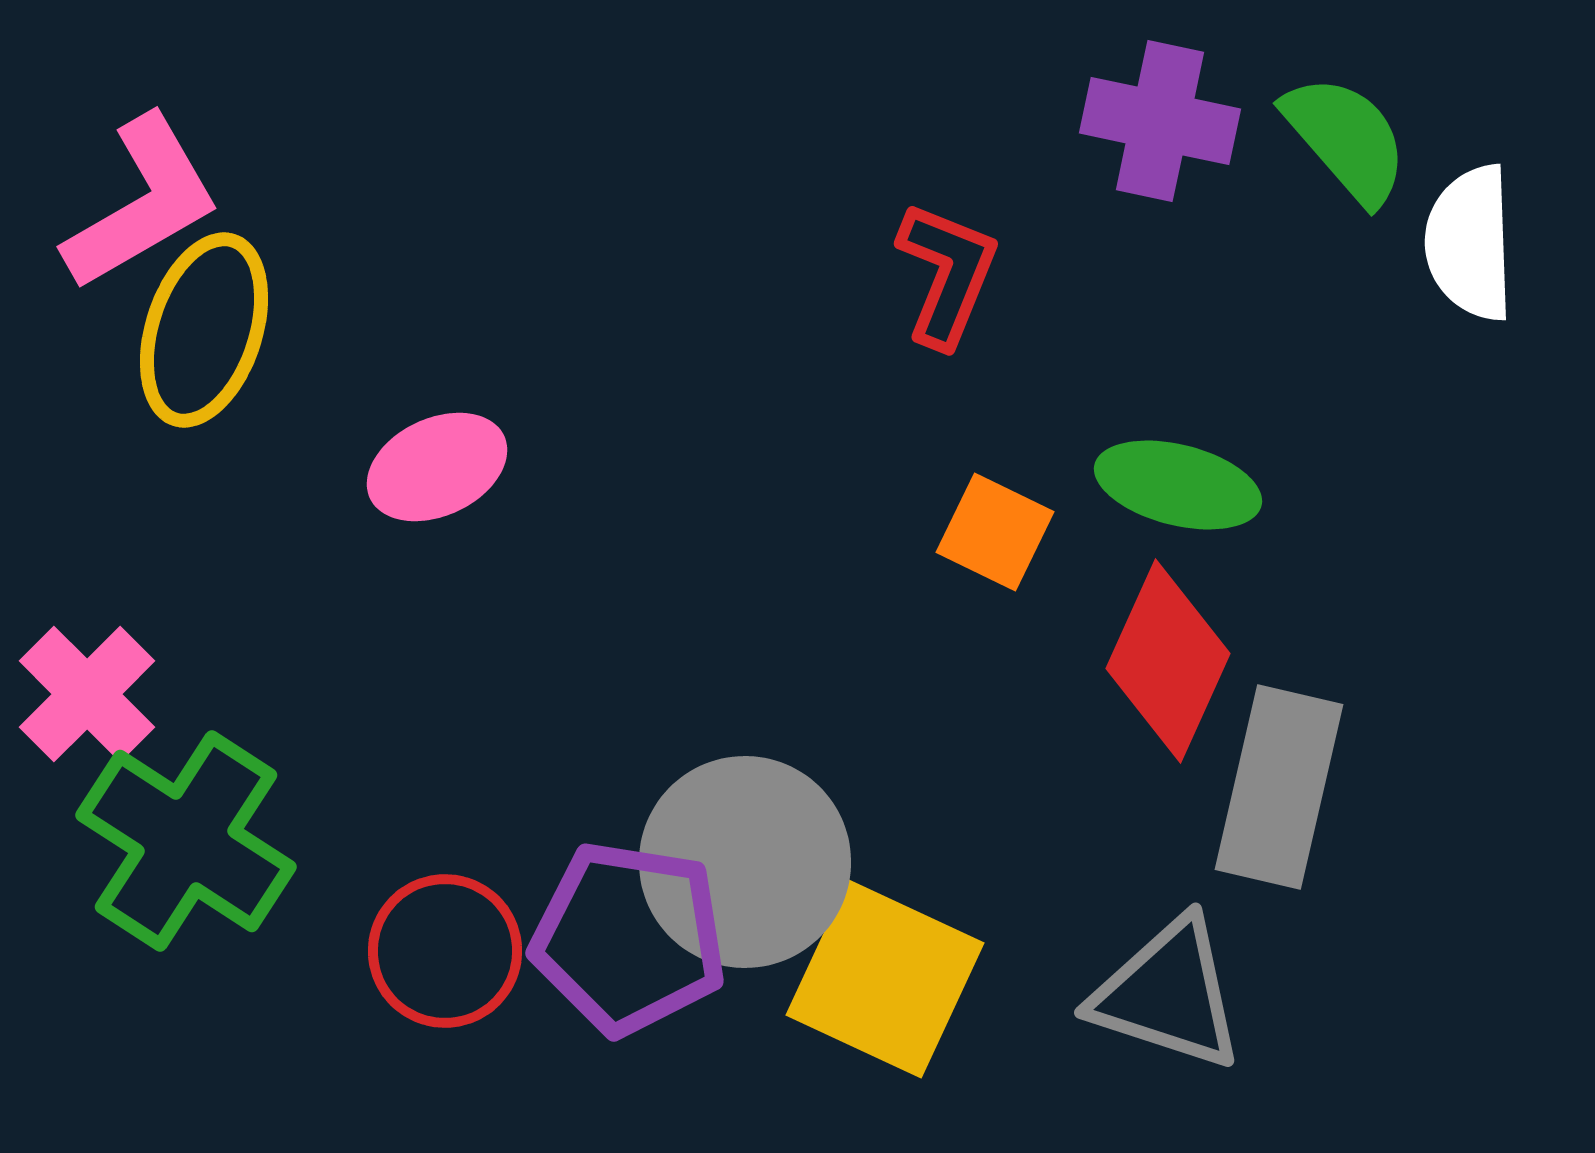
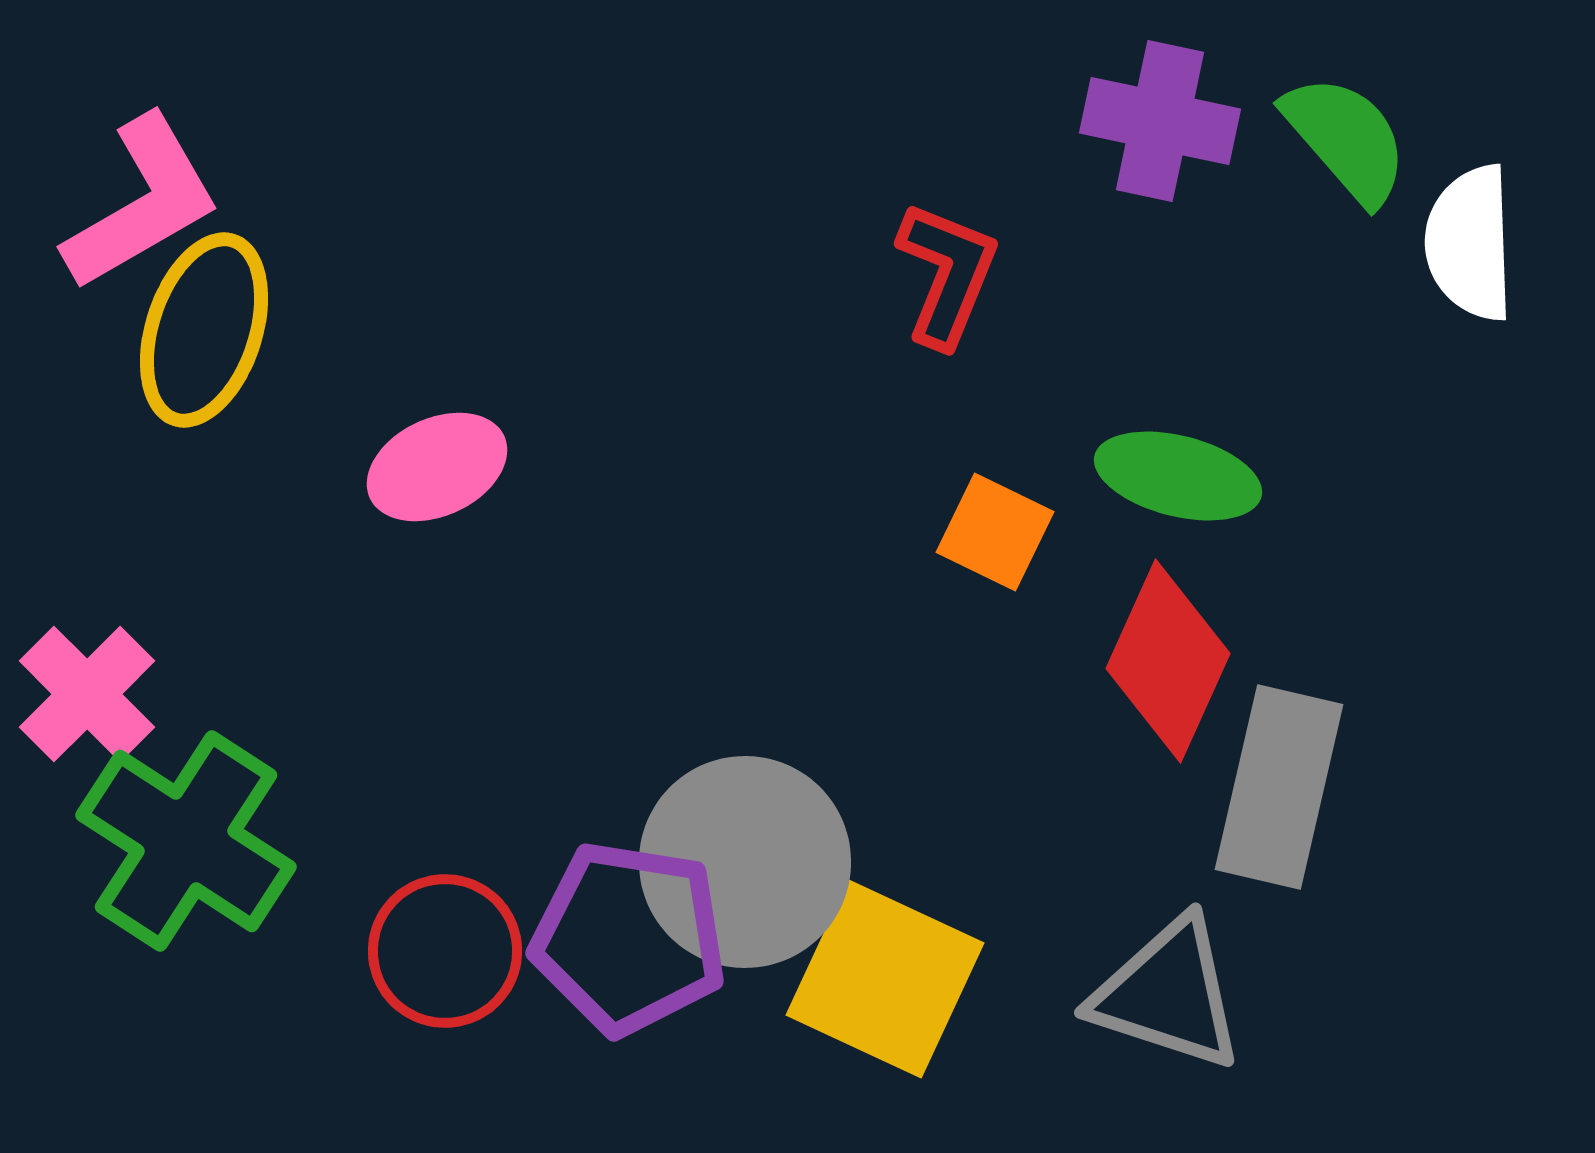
green ellipse: moved 9 px up
